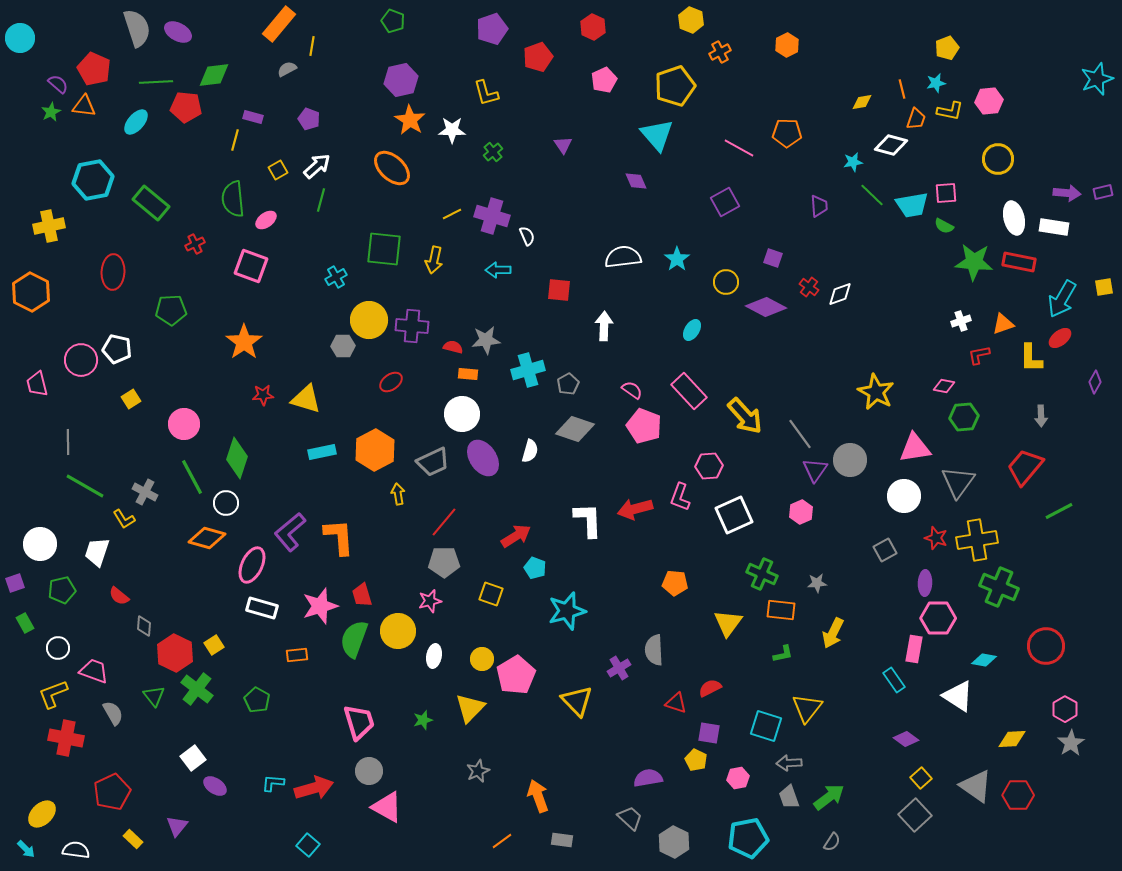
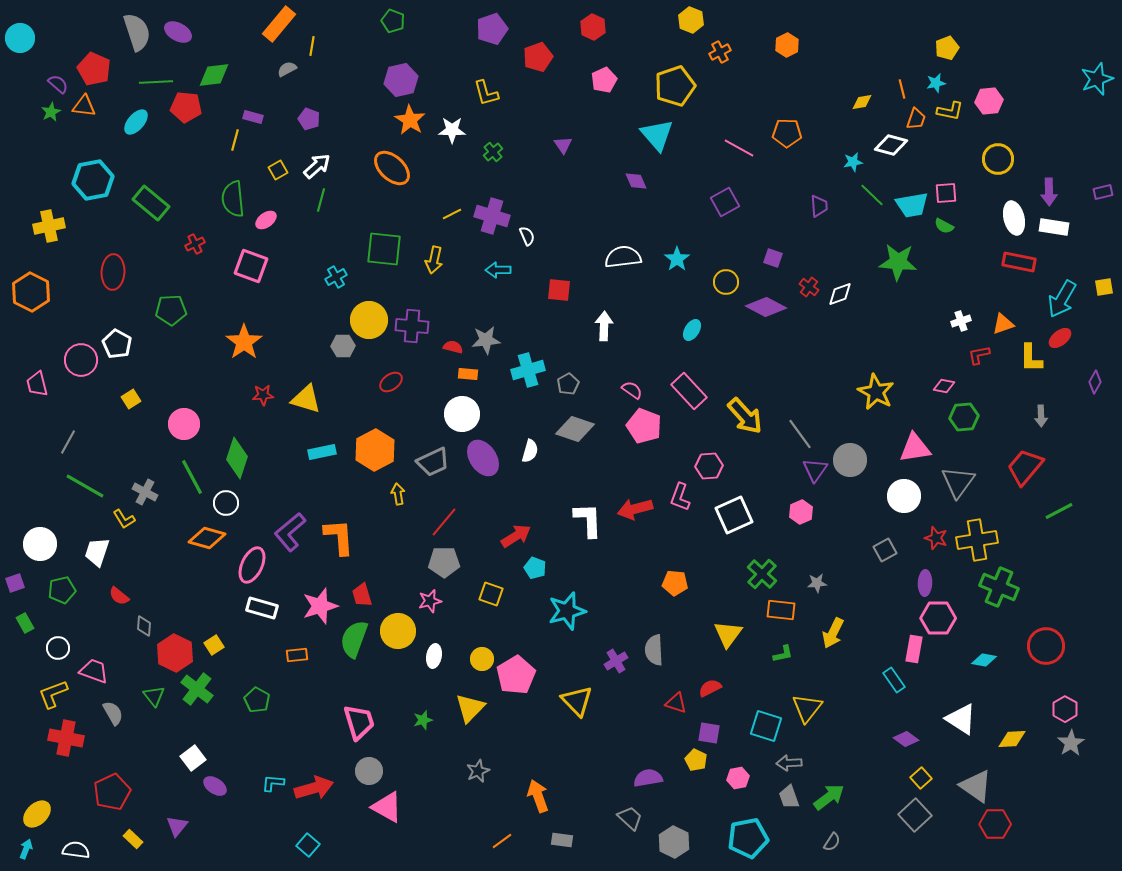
gray semicircle at (137, 28): moved 4 px down
purple arrow at (1067, 193): moved 18 px left, 1 px up; rotated 84 degrees clockwise
green star at (974, 262): moved 76 px left
white pentagon at (117, 349): moved 5 px up; rotated 16 degrees clockwise
gray line at (68, 442): rotated 30 degrees clockwise
green cross at (762, 574): rotated 20 degrees clockwise
yellow triangle at (728, 623): moved 11 px down
purple cross at (619, 668): moved 3 px left, 7 px up
white triangle at (958, 696): moved 3 px right, 23 px down
red hexagon at (1018, 795): moved 23 px left, 29 px down
yellow ellipse at (42, 814): moved 5 px left
cyan arrow at (26, 849): rotated 114 degrees counterclockwise
